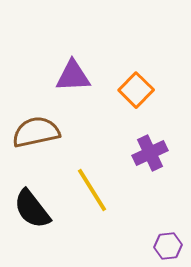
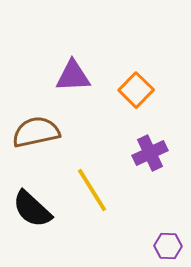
black semicircle: rotated 9 degrees counterclockwise
purple hexagon: rotated 8 degrees clockwise
